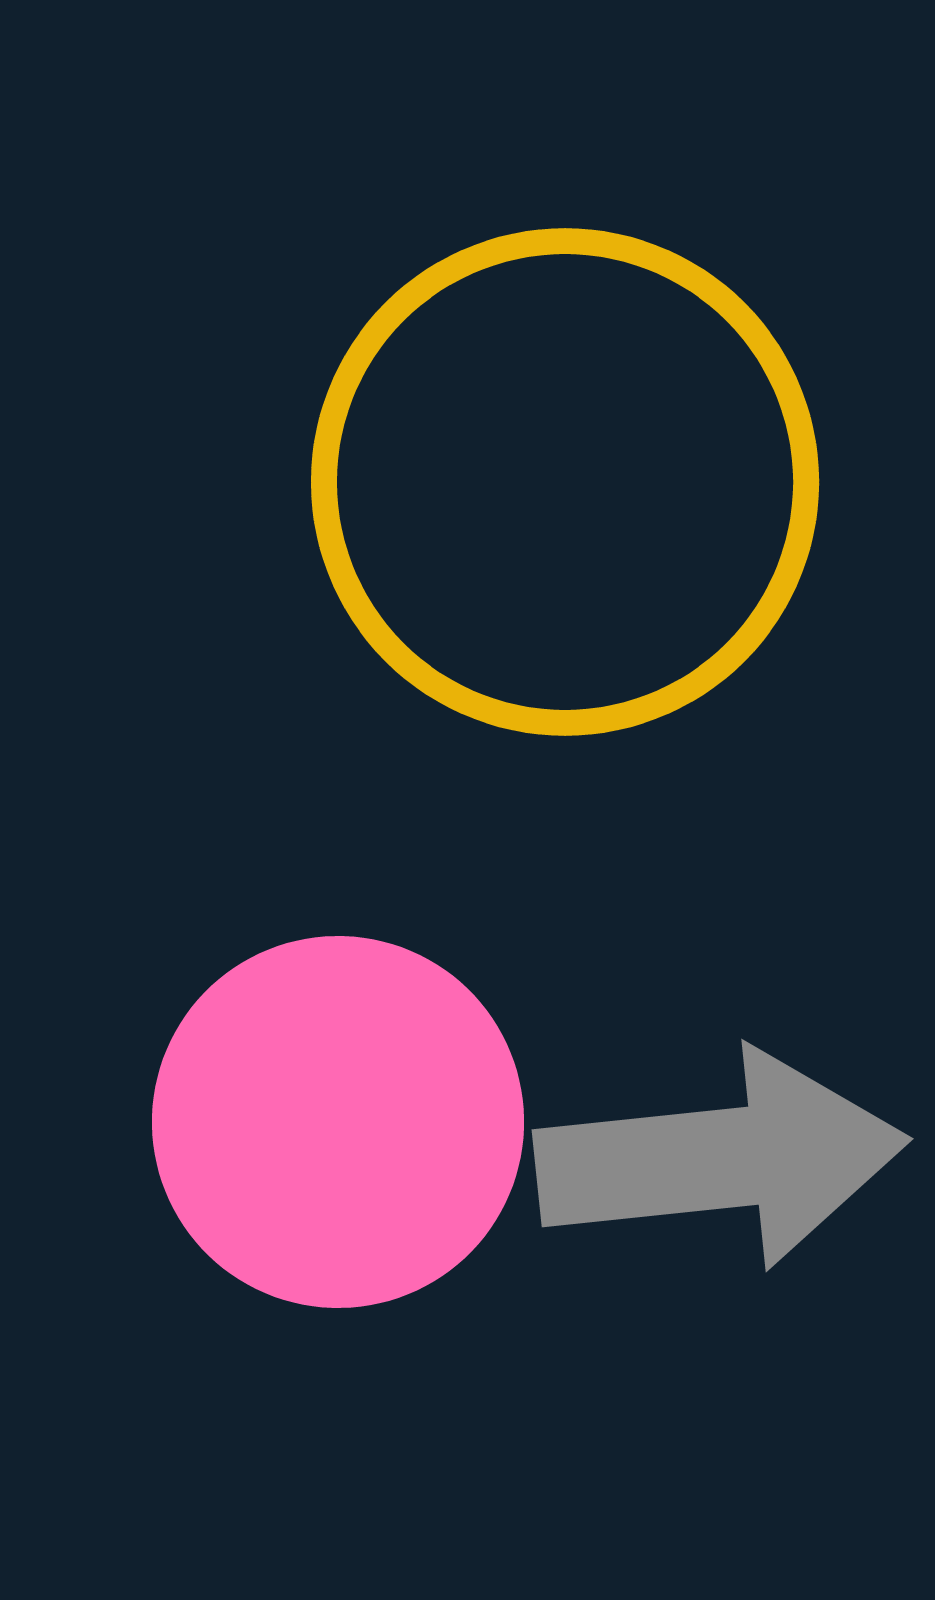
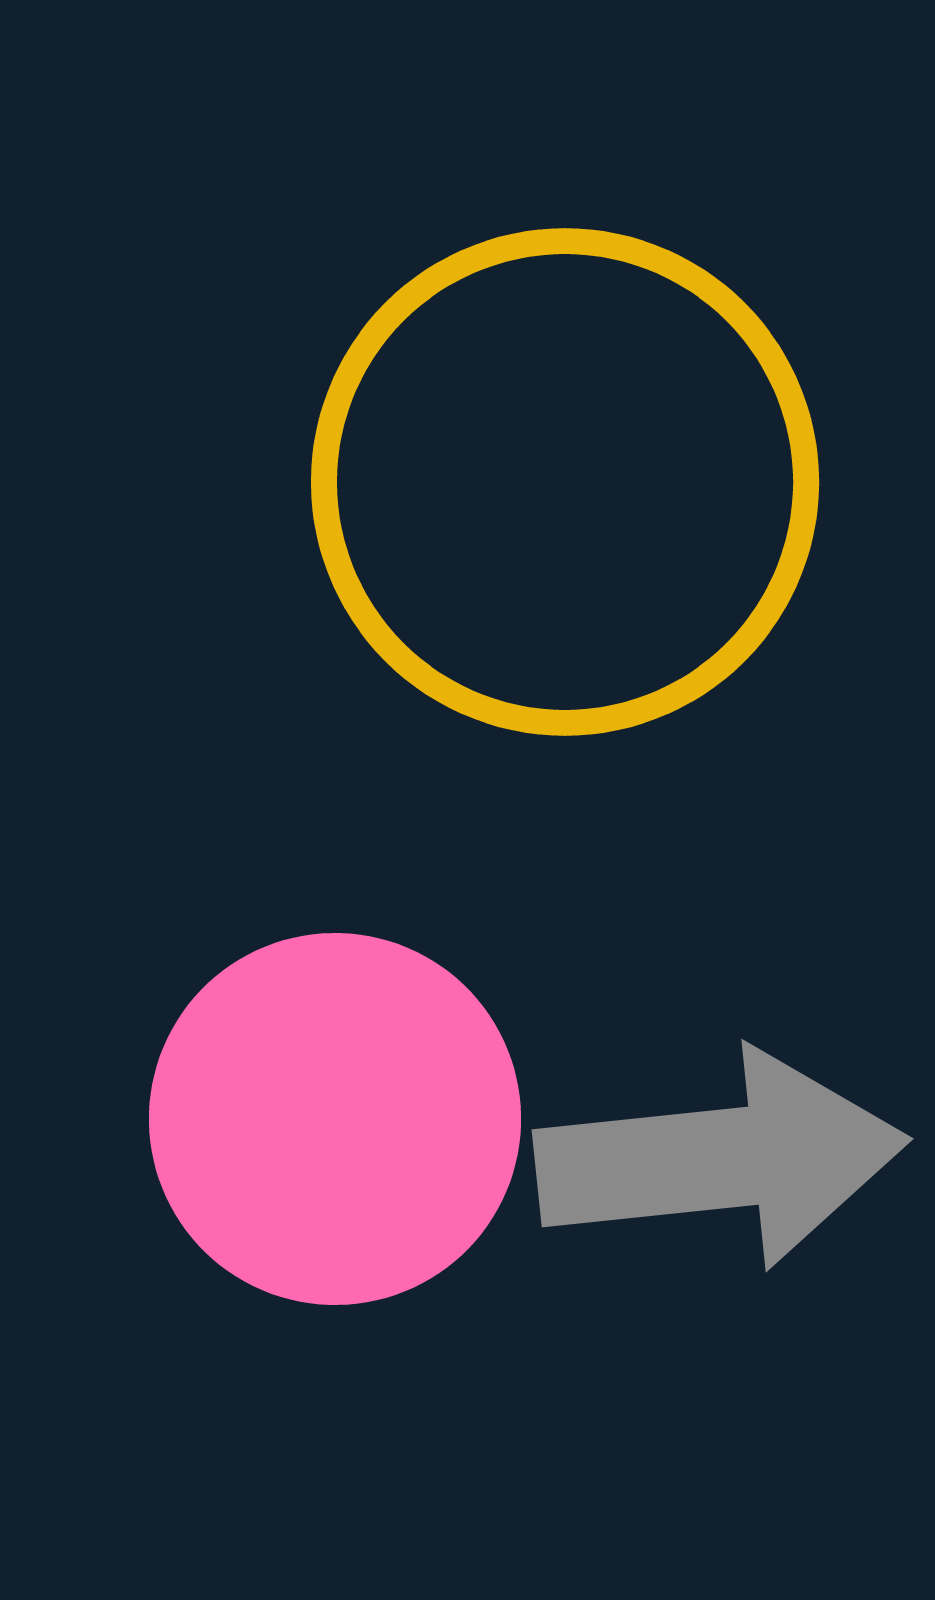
pink circle: moved 3 px left, 3 px up
